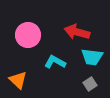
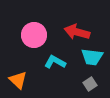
pink circle: moved 6 px right
